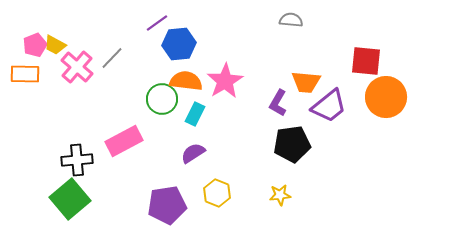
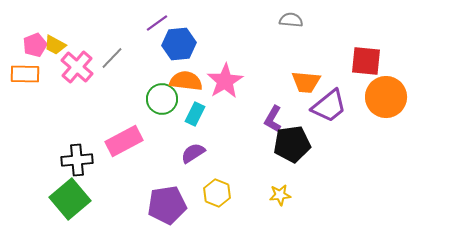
purple L-shape: moved 5 px left, 16 px down
